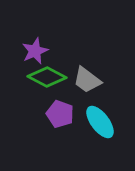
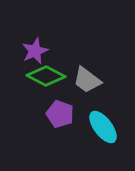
green diamond: moved 1 px left, 1 px up
cyan ellipse: moved 3 px right, 5 px down
